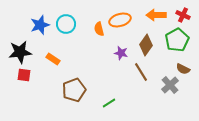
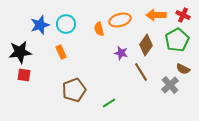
orange rectangle: moved 8 px right, 7 px up; rotated 32 degrees clockwise
